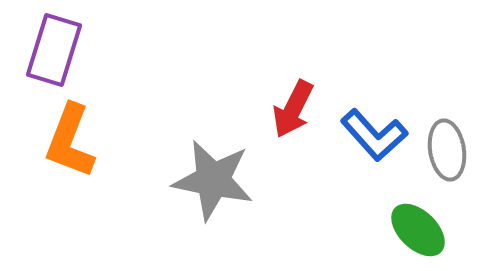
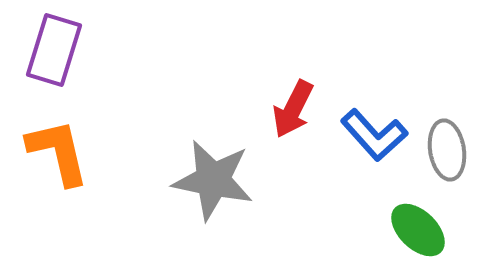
orange L-shape: moved 12 px left, 11 px down; rotated 146 degrees clockwise
